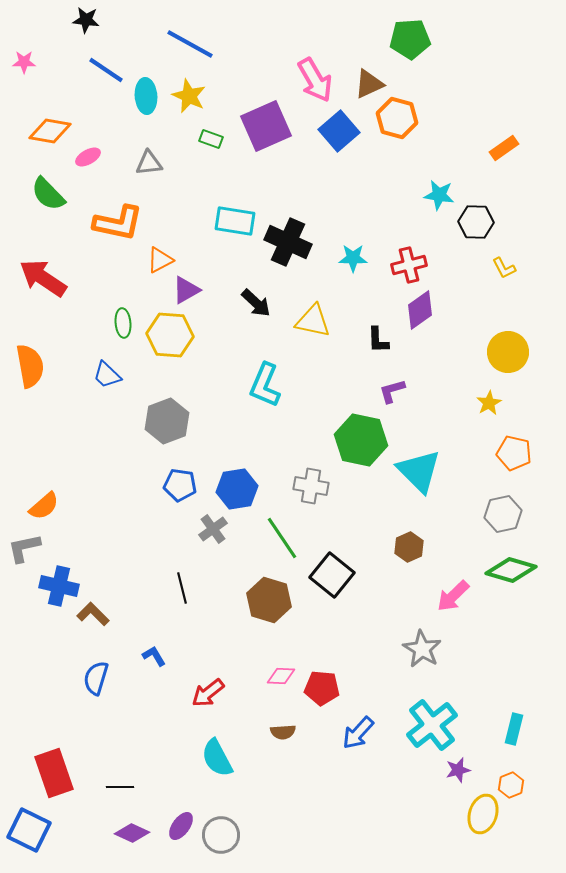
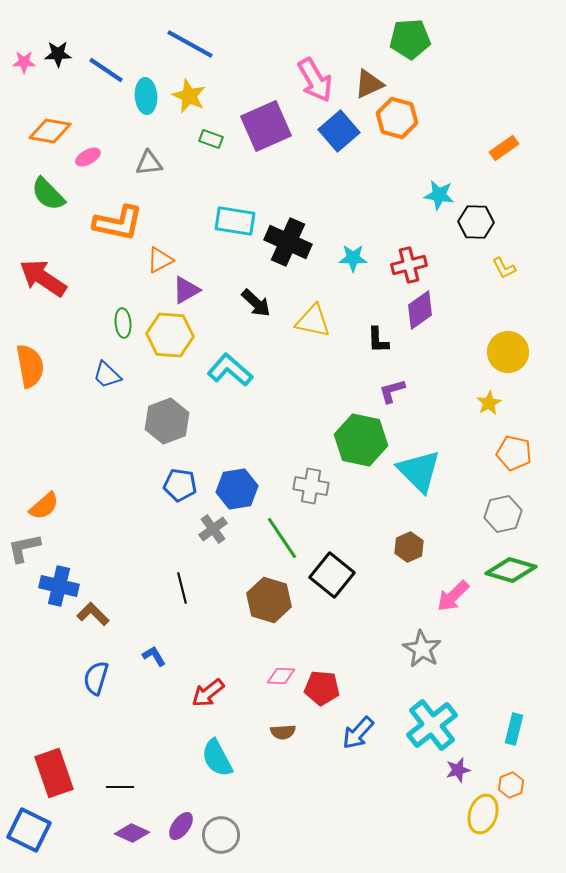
black star at (86, 20): moved 28 px left, 34 px down; rotated 8 degrees counterclockwise
cyan L-shape at (265, 385): moved 35 px left, 15 px up; rotated 108 degrees clockwise
